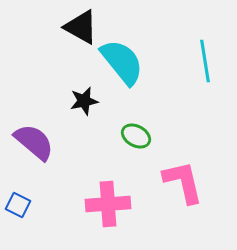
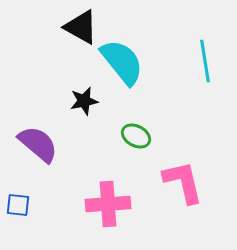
purple semicircle: moved 4 px right, 2 px down
blue square: rotated 20 degrees counterclockwise
